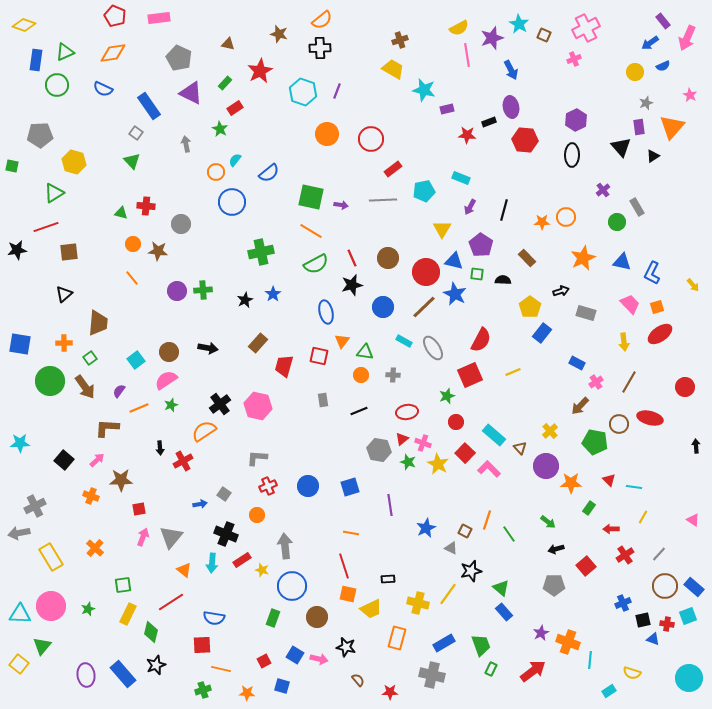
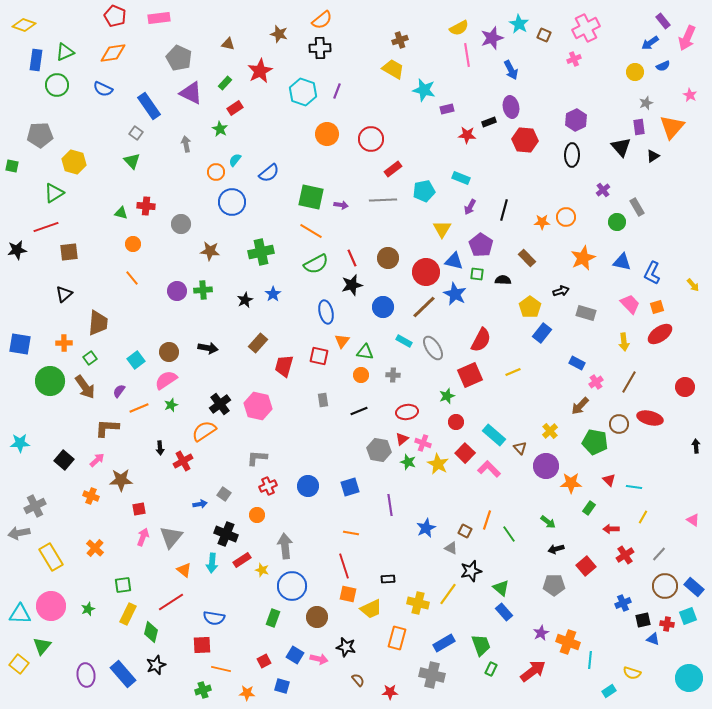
brown star at (158, 251): moved 52 px right
